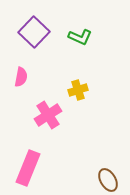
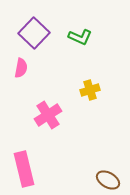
purple square: moved 1 px down
pink semicircle: moved 9 px up
yellow cross: moved 12 px right
pink rectangle: moved 4 px left, 1 px down; rotated 36 degrees counterclockwise
brown ellipse: rotated 30 degrees counterclockwise
